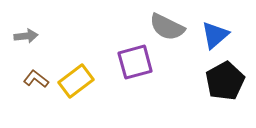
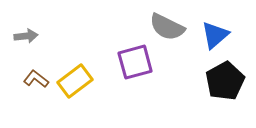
yellow rectangle: moved 1 px left
